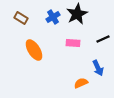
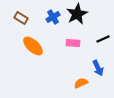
orange ellipse: moved 1 px left, 4 px up; rotated 15 degrees counterclockwise
